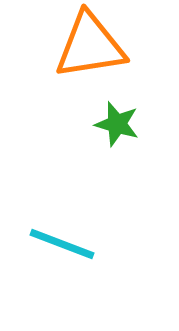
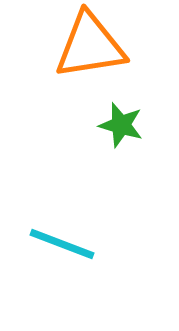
green star: moved 4 px right, 1 px down
